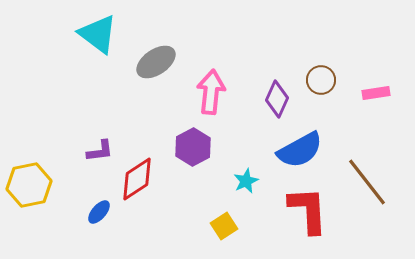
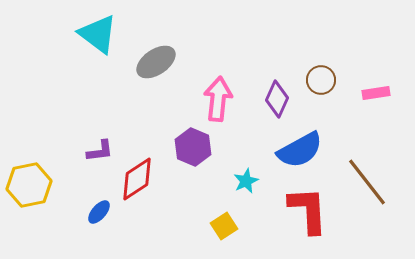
pink arrow: moved 7 px right, 7 px down
purple hexagon: rotated 9 degrees counterclockwise
